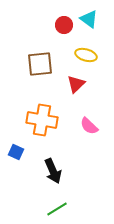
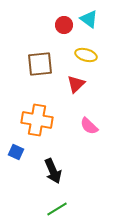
orange cross: moved 5 px left
